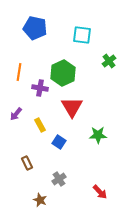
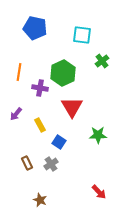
green cross: moved 7 px left
gray cross: moved 8 px left, 15 px up
red arrow: moved 1 px left
